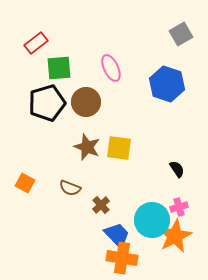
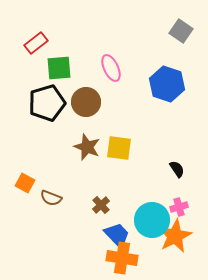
gray square: moved 3 px up; rotated 25 degrees counterclockwise
brown semicircle: moved 19 px left, 10 px down
